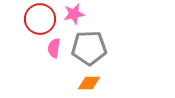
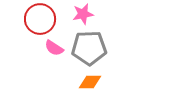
pink star: moved 9 px right
pink semicircle: rotated 66 degrees counterclockwise
orange diamond: moved 1 px right, 1 px up
